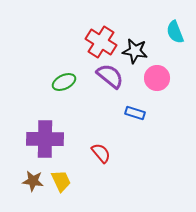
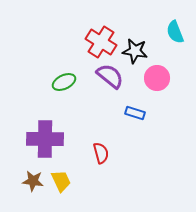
red semicircle: rotated 25 degrees clockwise
